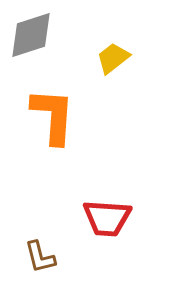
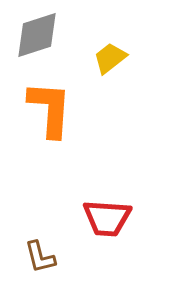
gray diamond: moved 6 px right
yellow trapezoid: moved 3 px left
orange L-shape: moved 3 px left, 7 px up
